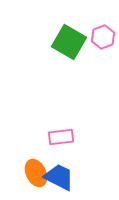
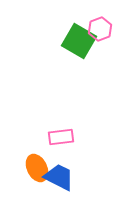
pink hexagon: moved 3 px left, 8 px up
green square: moved 10 px right, 1 px up
orange ellipse: moved 1 px right, 5 px up
